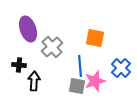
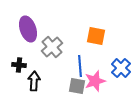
orange square: moved 1 px right, 2 px up
